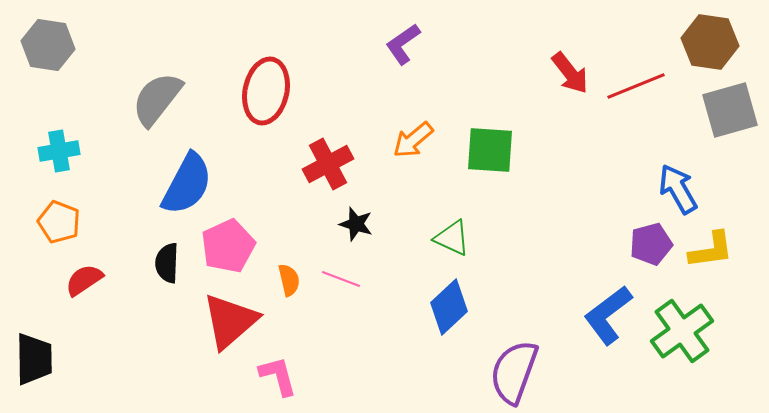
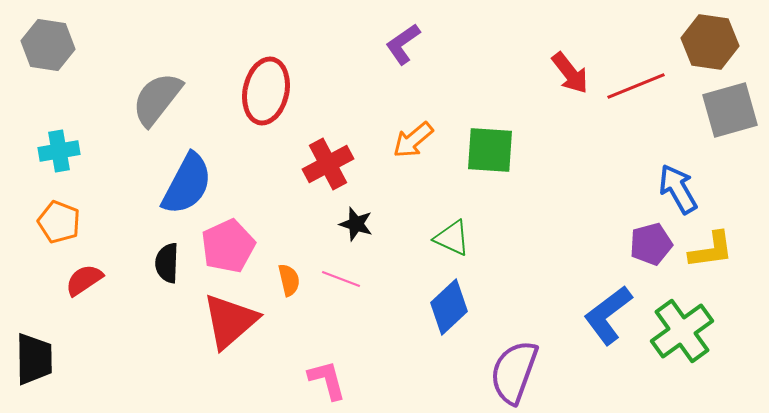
pink L-shape: moved 49 px right, 4 px down
